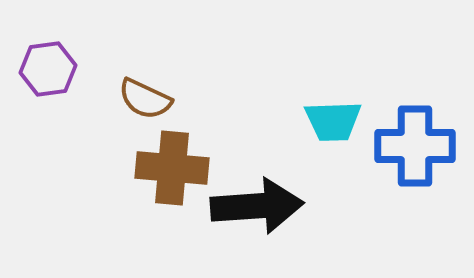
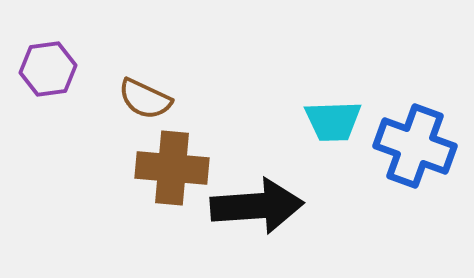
blue cross: rotated 20 degrees clockwise
